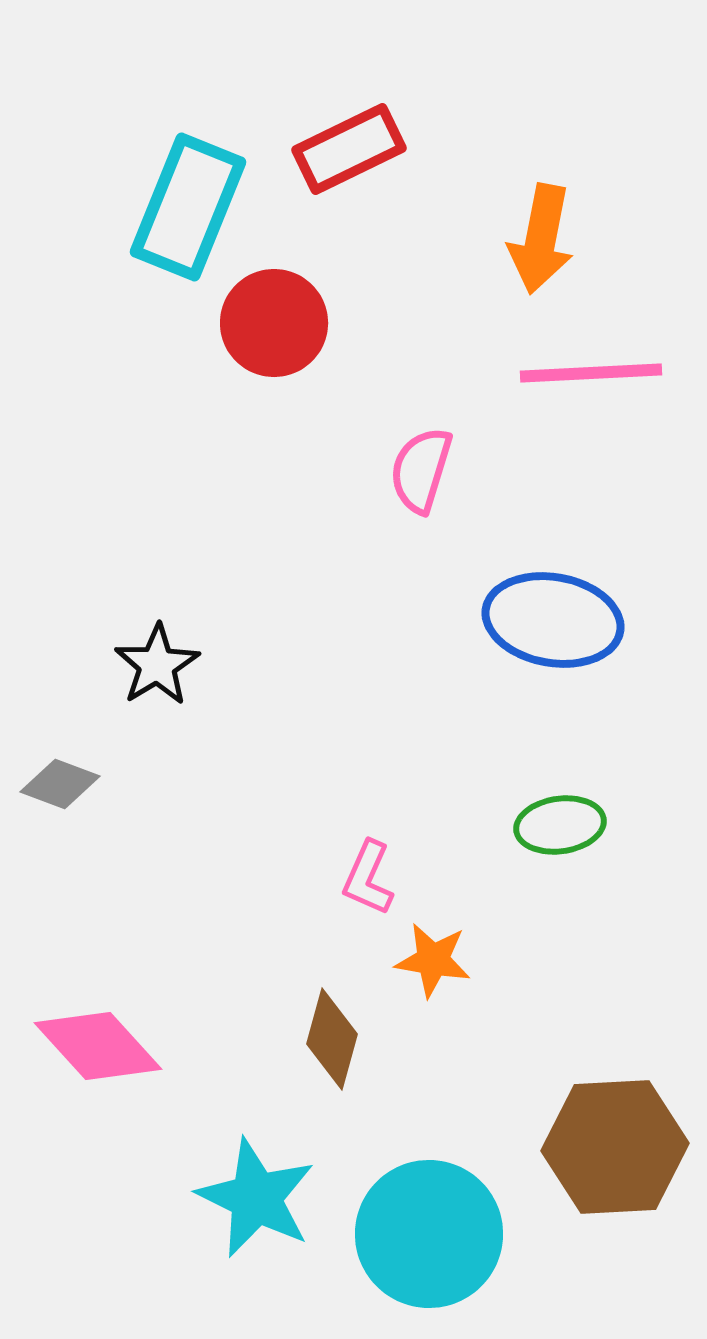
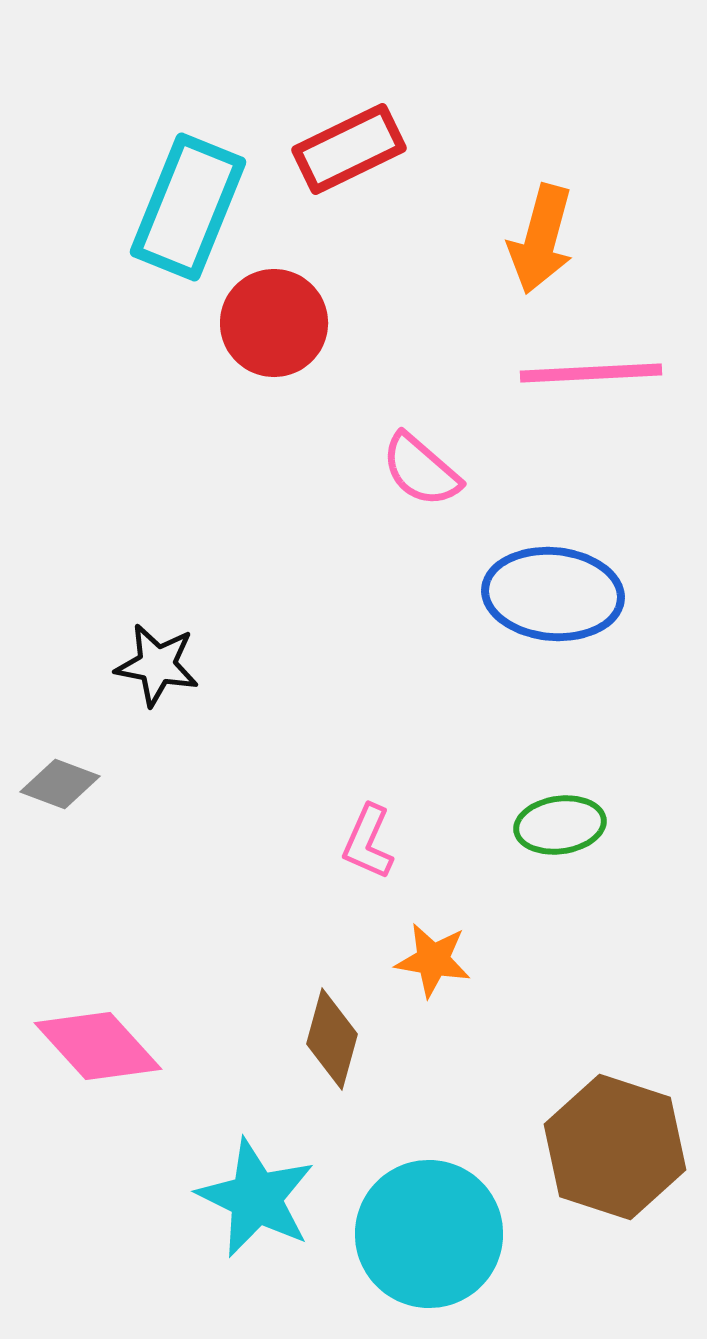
orange arrow: rotated 4 degrees clockwise
pink semicircle: rotated 66 degrees counterclockwise
blue ellipse: moved 26 px up; rotated 5 degrees counterclockwise
black star: rotated 30 degrees counterclockwise
pink L-shape: moved 36 px up
brown hexagon: rotated 21 degrees clockwise
